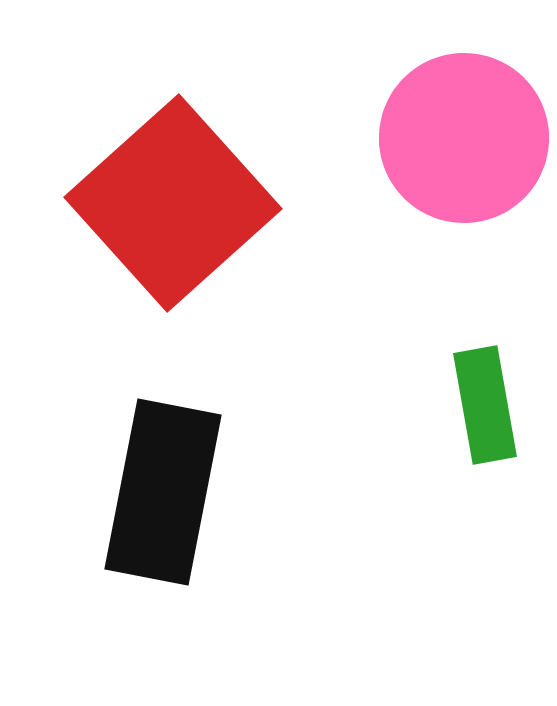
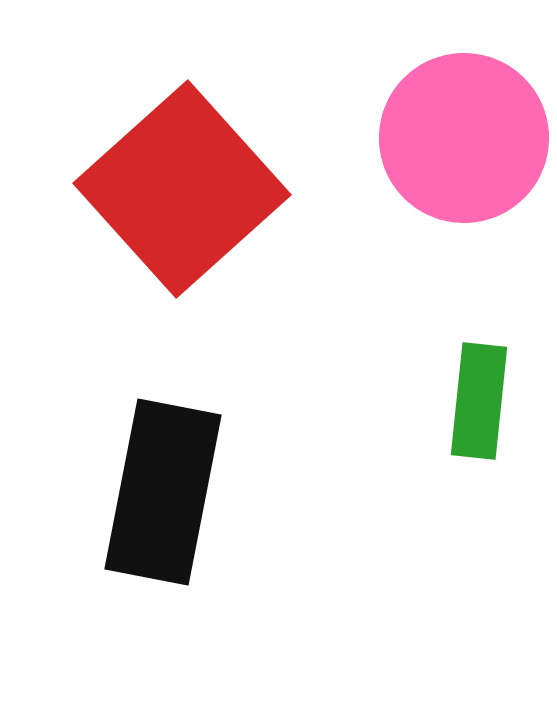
red square: moved 9 px right, 14 px up
green rectangle: moved 6 px left, 4 px up; rotated 16 degrees clockwise
